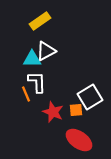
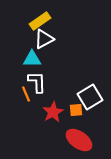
white triangle: moved 2 px left, 12 px up
red star: rotated 20 degrees clockwise
